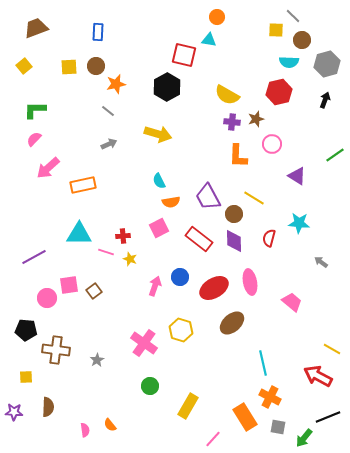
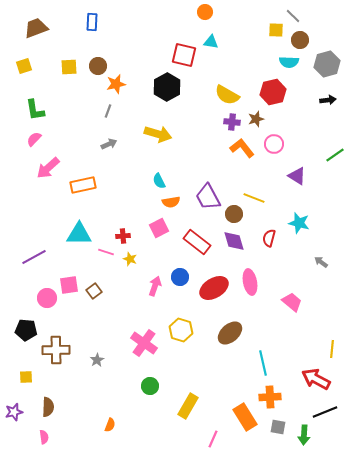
orange circle at (217, 17): moved 12 px left, 5 px up
blue rectangle at (98, 32): moved 6 px left, 10 px up
cyan triangle at (209, 40): moved 2 px right, 2 px down
brown circle at (302, 40): moved 2 px left
yellow square at (24, 66): rotated 21 degrees clockwise
brown circle at (96, 66): moved 2 px right
red hexagon at (279, 92): moved 6 px left
black arrow at (325, 100): moved 3 px right; rotated 63 degrees clockwise
green L-shape at (35, 110): rotated 100 degrees counterclockwise
gray line at (108, 111): rotated 72 degrees clockwise
pink circle at (272, 144): moved 2 px right
orange L-shape at (238, 156): moved 4 px right, 8 px up; rotated 140 degrees clockwise
yellow line at (254, 198): rotated 10 degrees counterclockwise
cyan star at (299, 223): rotated 10 degrees clockwise
red rectangle at (199, 239): moved 2 px left, 3 px down
purple diamond at (234, 241): rotated 15 degrees counterclockwise
brown ellipse at (232, 323): moved 2 px left, 10 px down
yellow line at (332, 349): rotated 66 degrees clockwise
brown cross at (56, 350): rotated 8 degrees counterclockwise
red arrow at (318, 376): moved 2 px left, 3 px down
orange cross at (270, 397): rotated 30 degrees counterclockwise
purple star at (14, 412): rotated 18 degrees counterclockwise
black line at (328, 417): moved 3 px left, 5 px up
orange semicircle at (110, 425): rotated 120 degrees counterclockwise
pink semicircle at (85, 430): moved 41 px left, 7 px down
green arrow at (304, 438): moved 3 px up; rotated 36 degrees counterclockwise
pink line at (213, 439): rotated 18 degrees counterclockwise
